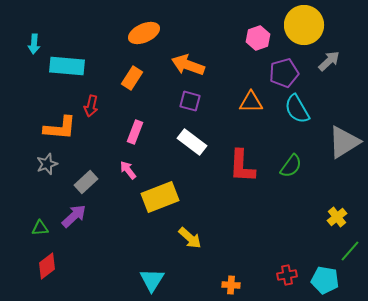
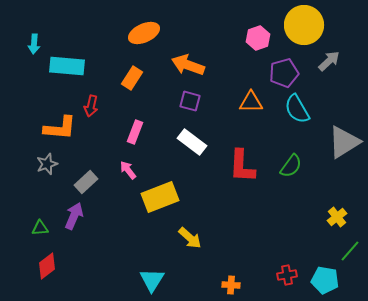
purple arrow: rotated 24 degrees counterclockwise
